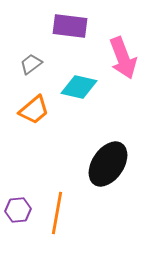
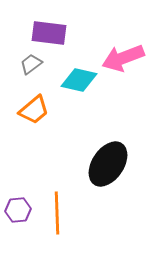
purple rectangle: moved 21 px left, 7 px down
pink arrow: rotated 90 degrees clockwise
cyan diamond: moved 7 px up
orange line: rotated 12 degrees counterclockwise
